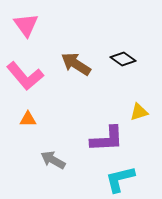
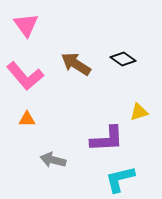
orange triangle: moved 1 px left
gray arrow: rotated 15 degrees counterclockwise
